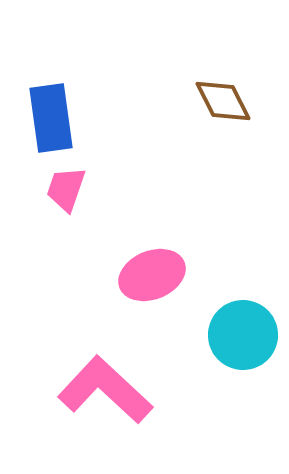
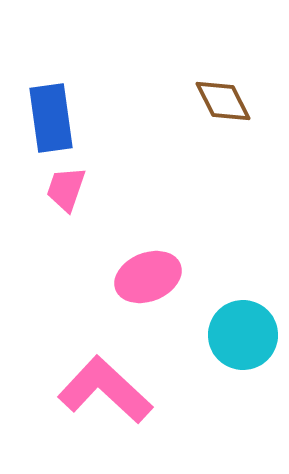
pink ellipse: moved 4 px left, 2 px down
